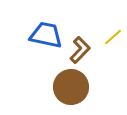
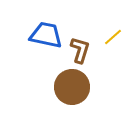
brown L-shape: rotated 28 degrees counterclockwise
brown circle: moved 1 px right
